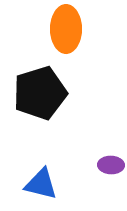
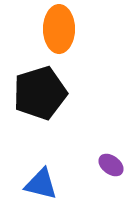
orange ellipse: moved 7 px left
purple ellipse: rotated 35 degrees clockwise
